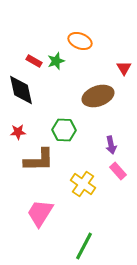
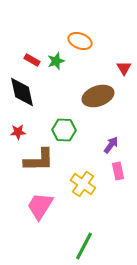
red rectangle: moved 2 px left, 1 px up
black diamond: moved 1 px right, 2 px down
purple arrow: rotated 132 degrees counterclockwise
pink rectangle: rotated 30 degrees clockwise
pink trapezoid: moved 7 px up
